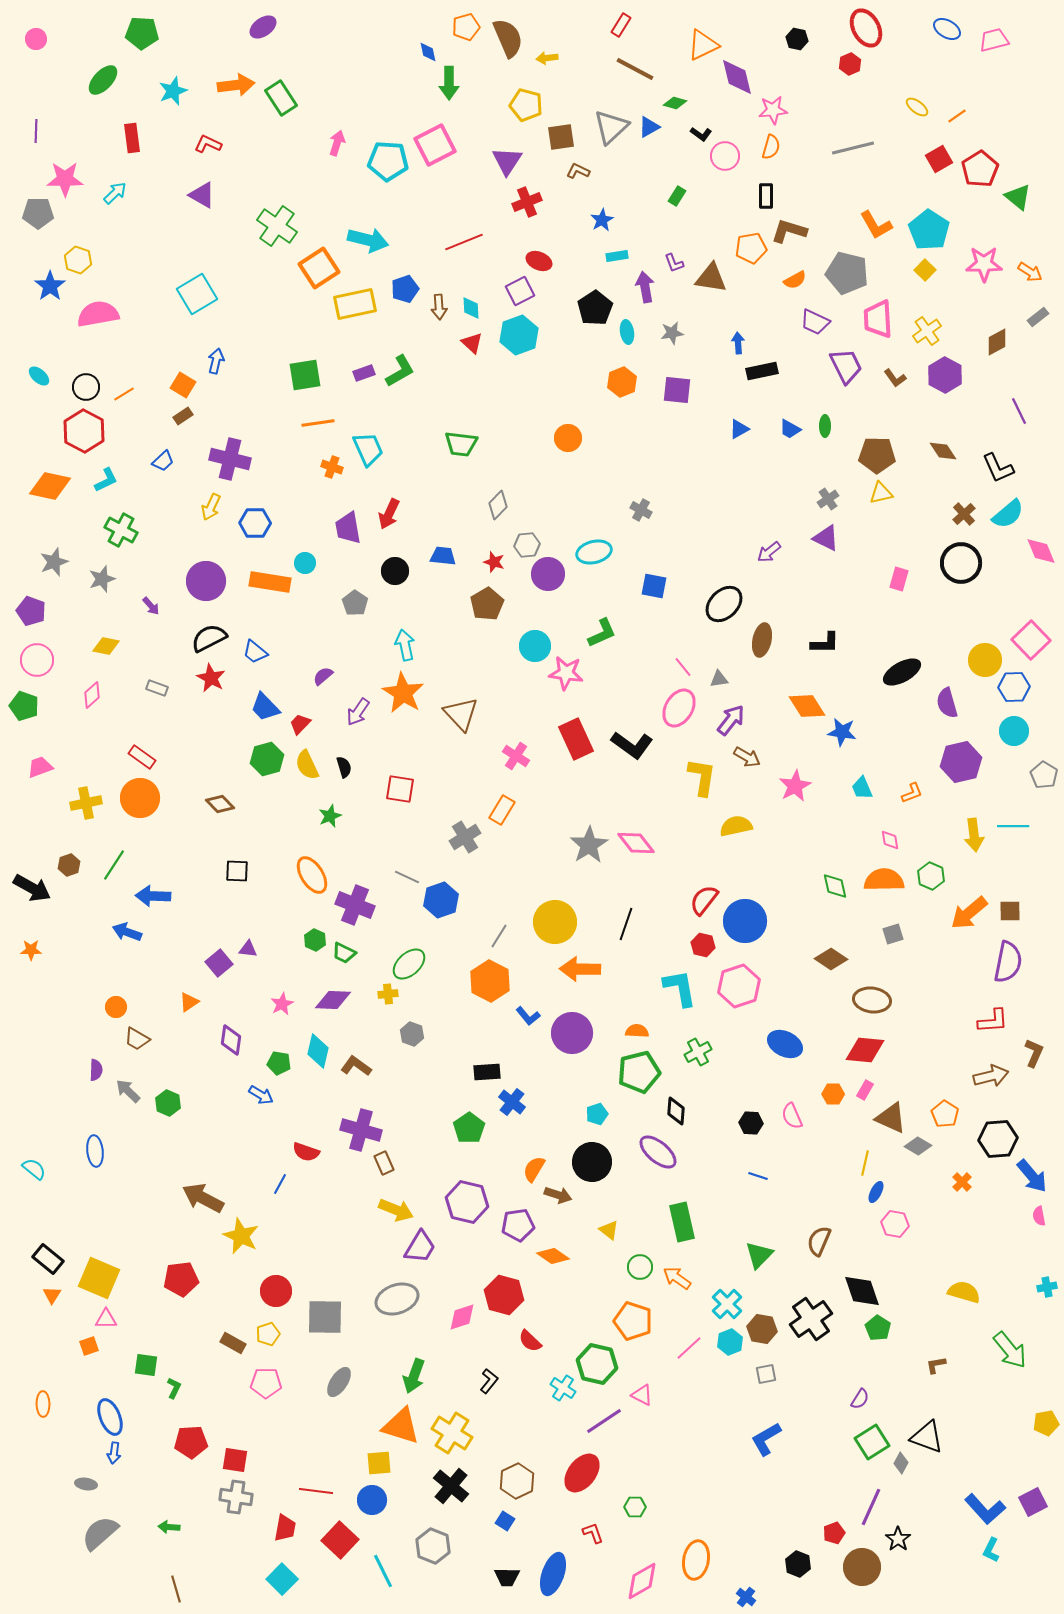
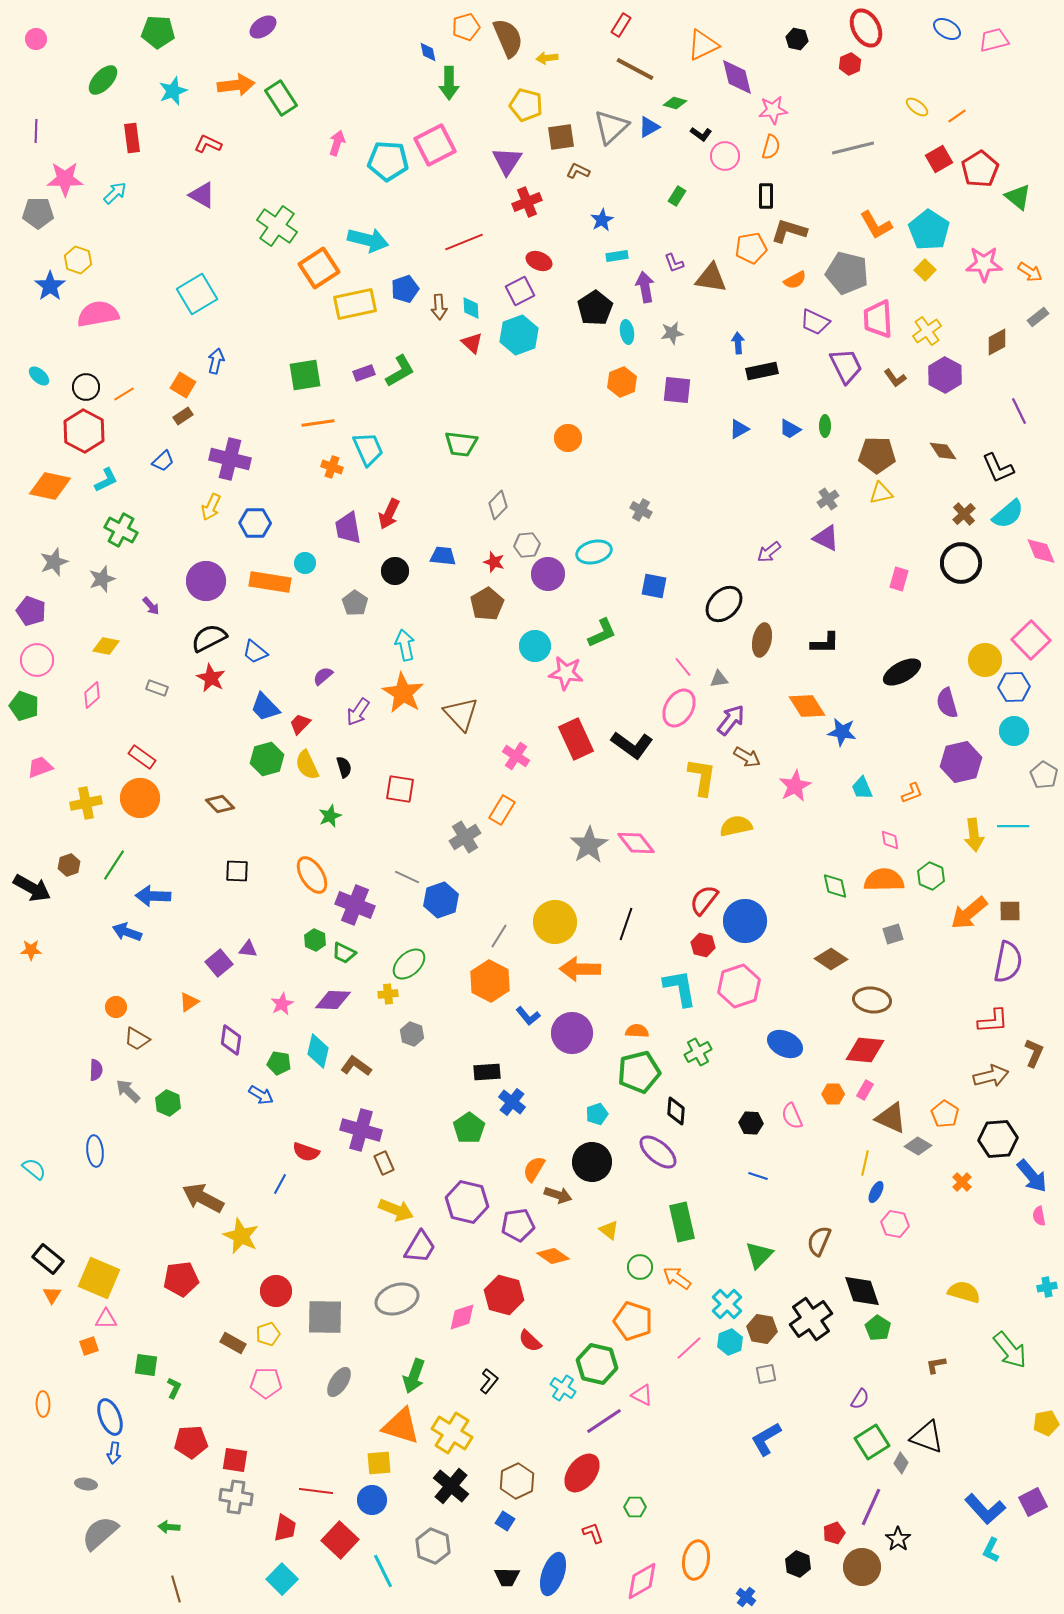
green pentagon at (142, 33): moved 16 px right, 1 px up
